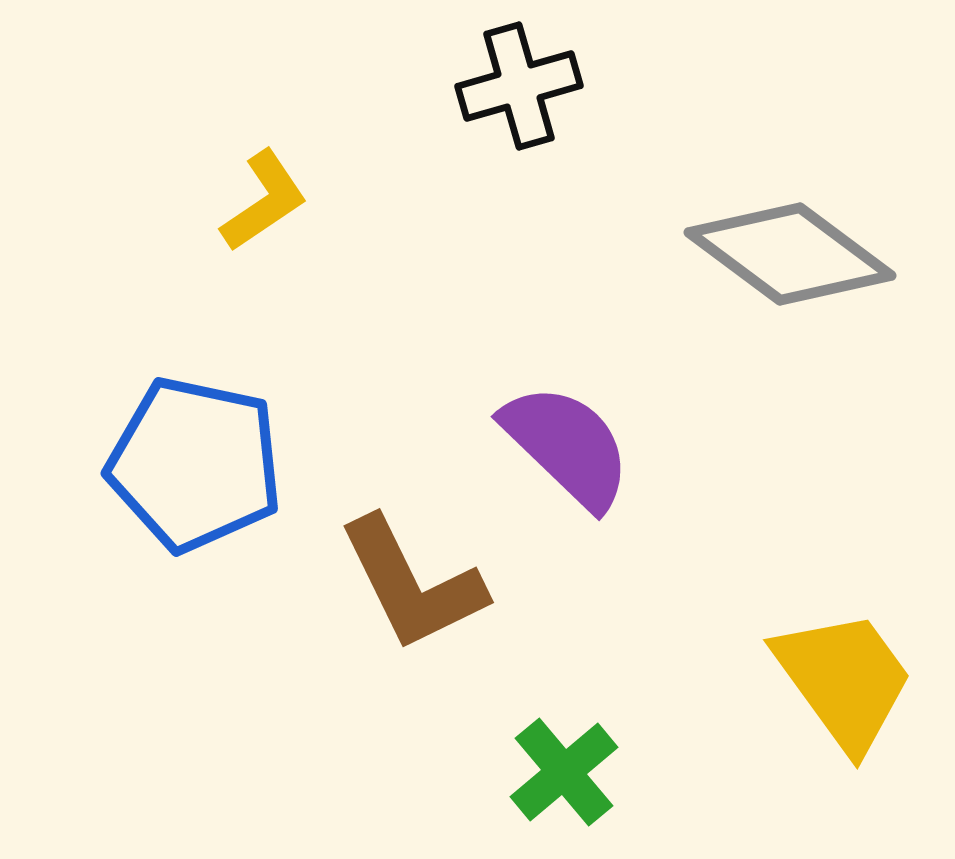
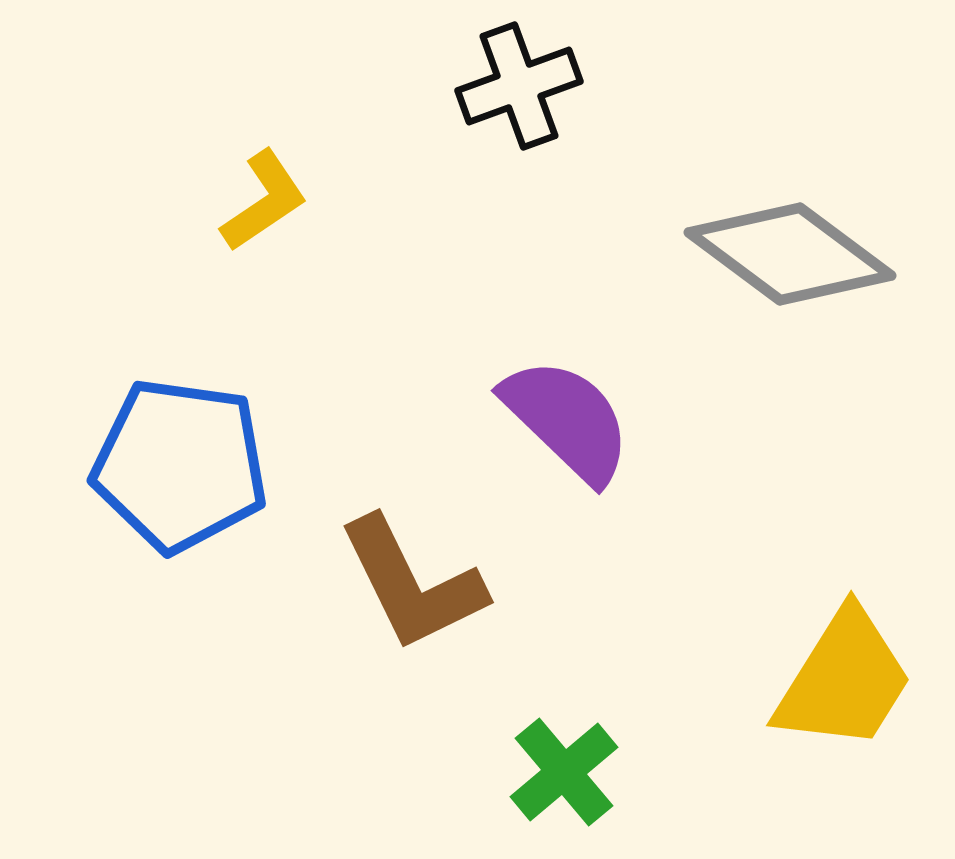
black cross: rotated 4 degrees counterclockwise
purple semicircle: moved 26 px up
blue pentagon: moved 15 px left, 1 px down; rotated 4 degrees counterclockwise
yellow trapezoid: rotated 68 degrees clockwise
